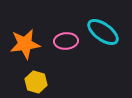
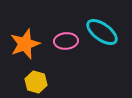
cyan ellipse: moved 1 px left
orange star: rotated 12 degrees counterclockwise
